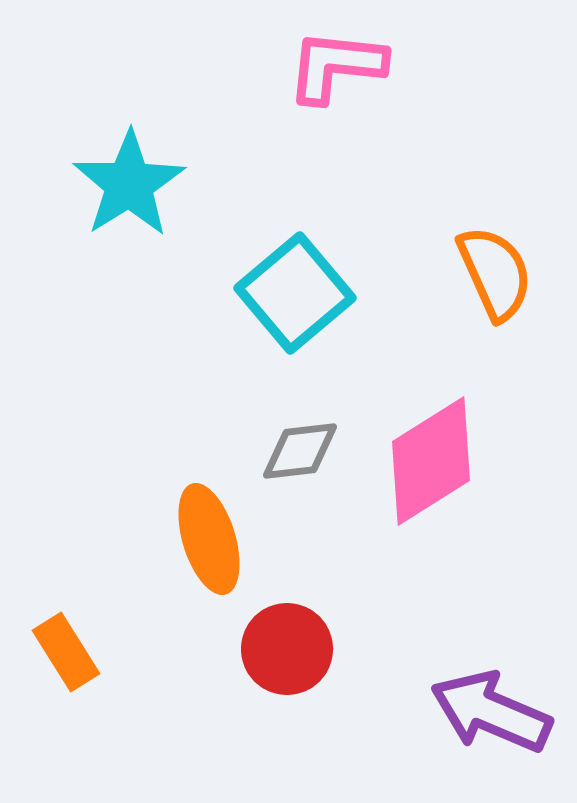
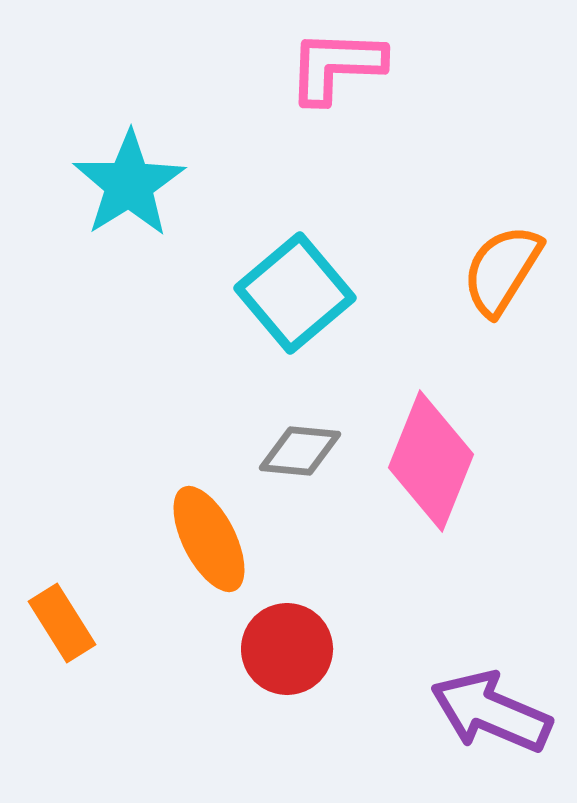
pink L-shape: rotated 4 degrees counterclockwise
orange semicircle: moved 7 px right, 3 px up; rotated 124 degrees counterclockwise
gray diamond: rotated 12 degrees clockwise
pink diamond: rotated 36 degrees counterclockwise
orange ellipse: rotated 10 degrees counterclockwise
orange rectangle: moved 4 px left, 29 px up
